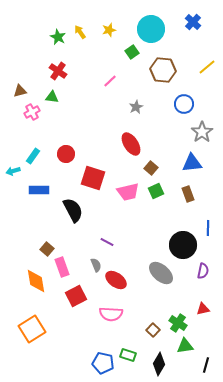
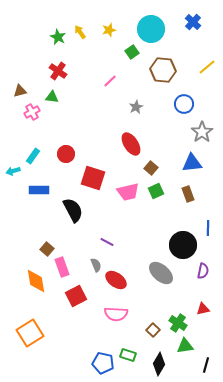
pink semicircle at (111, 314): moved 5 px right
orange square at (32, 329): moved 2 px left, 4 px down
